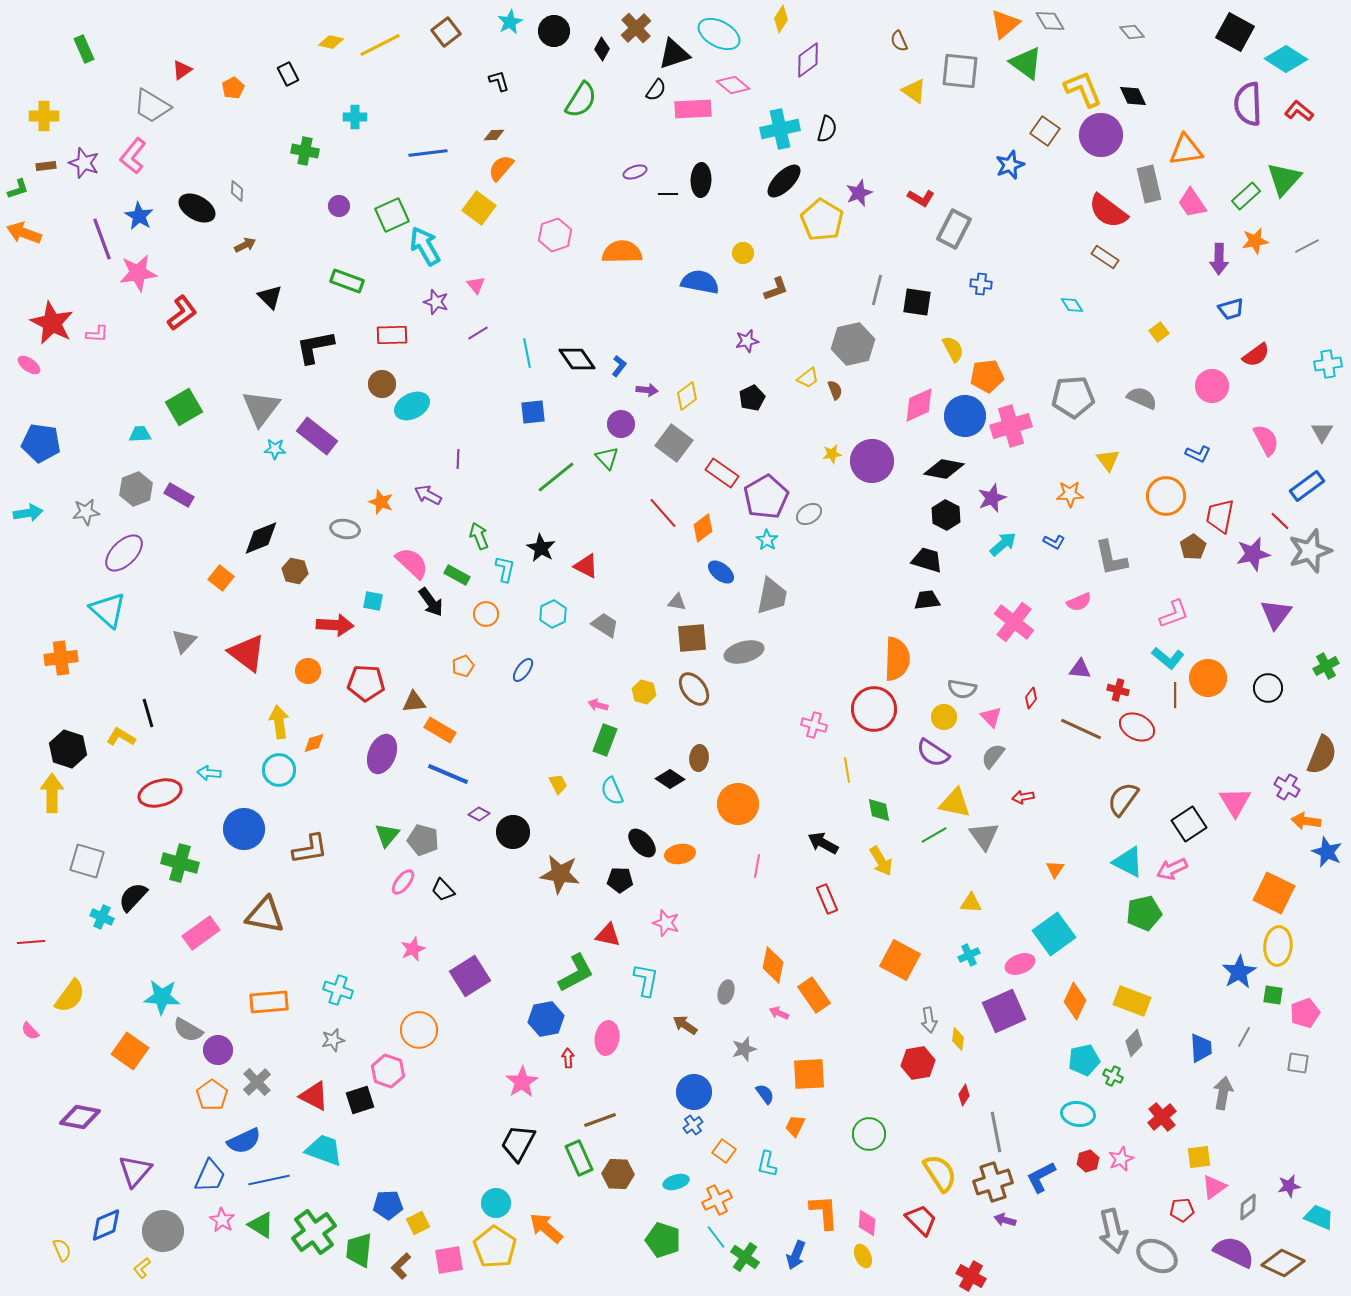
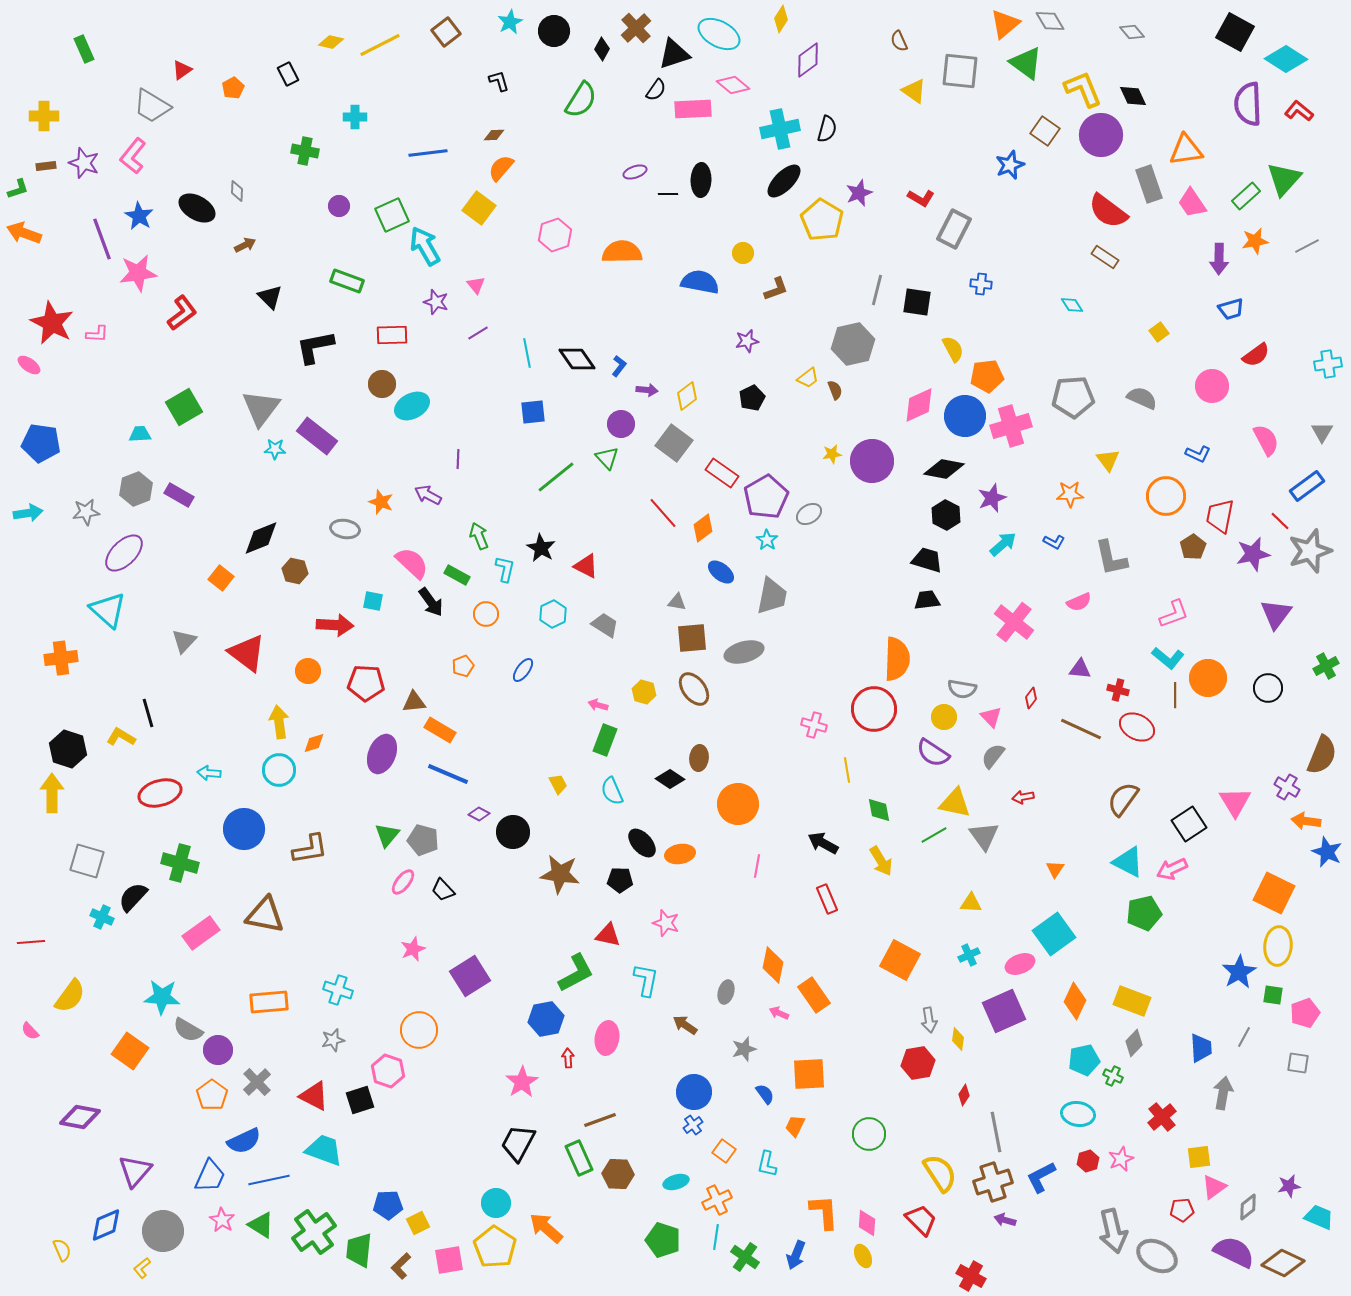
gray rectangle at (1149, 184): rotated 6 degrees counterclockwise
cyan line at (716, 1237): rotated 45 degrees clockwise
